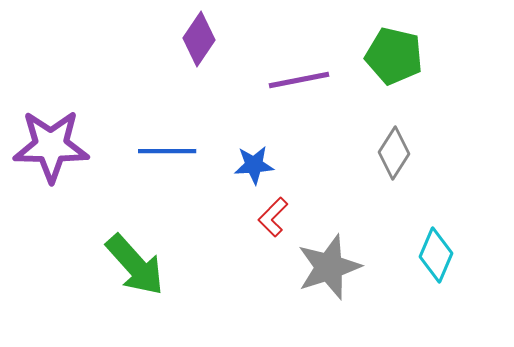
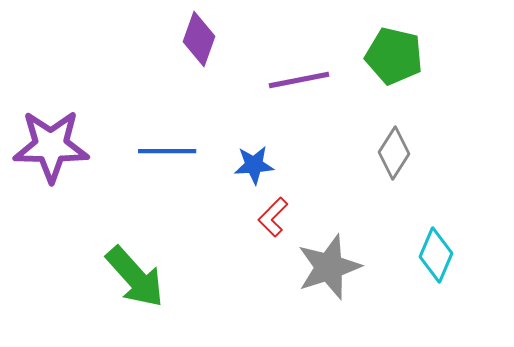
purple diamond: rotated 14 degrees counterclockwise
green arrow: moved 12 px down
